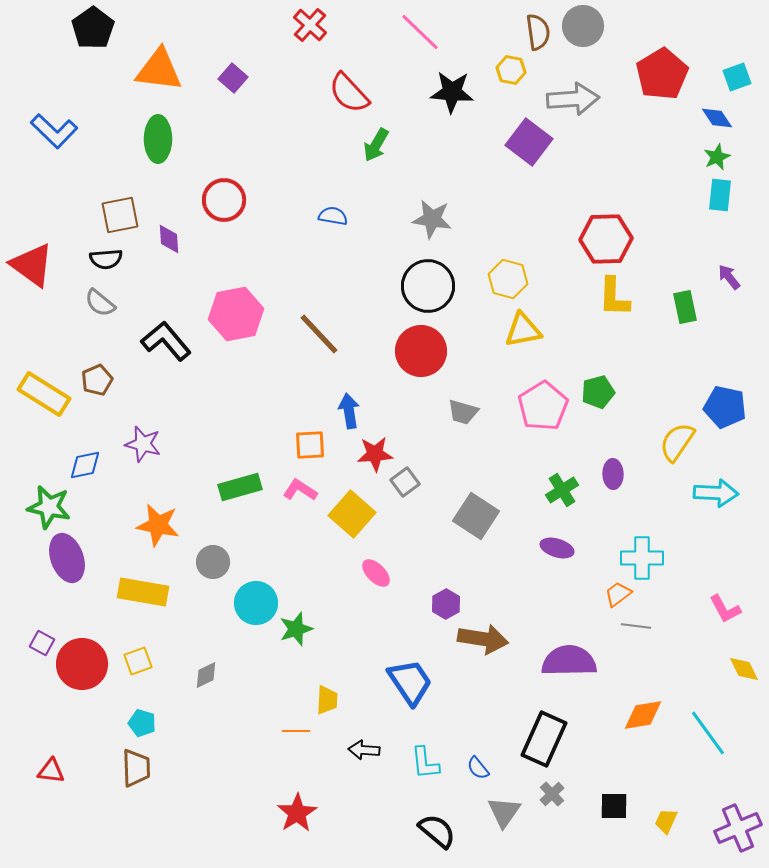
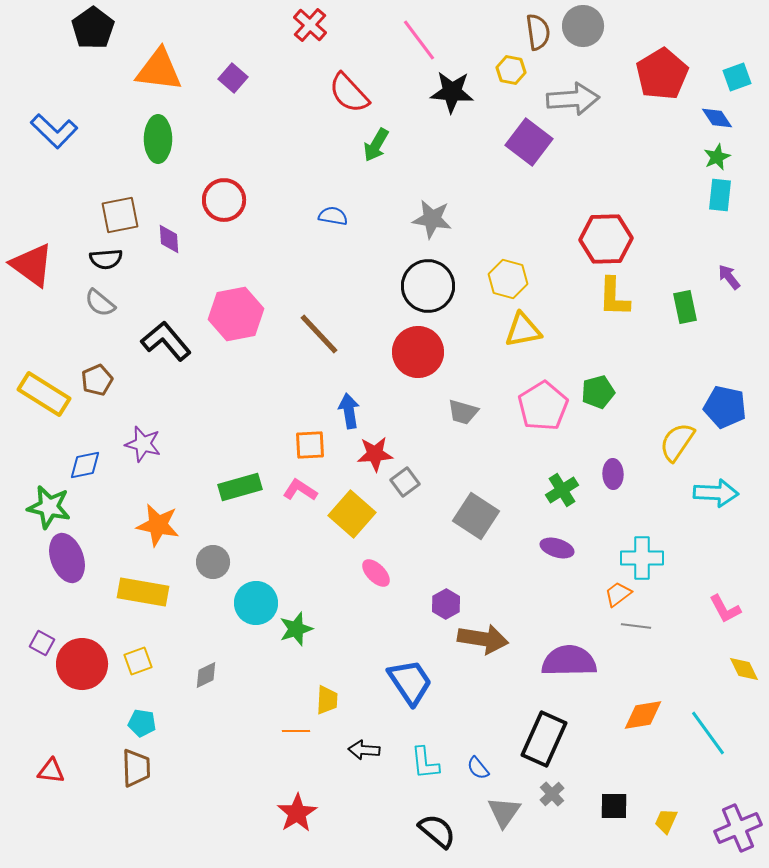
pink line at (420, 32): moved 1 px left, 8 px down; rotated 9 degrees clockwise
red circle at (421, 351): moved 3 px left, 1 px down
cyan pentagon at (142, 723): rotated 8 degrees counterclockwise
